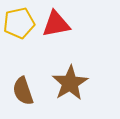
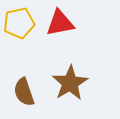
red triangle: moved 4 px right, 1 px up
brown semicircle: moved 1 px right, 1 px down
